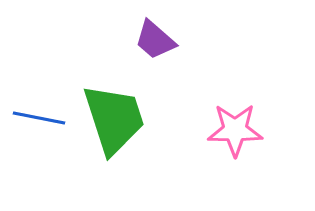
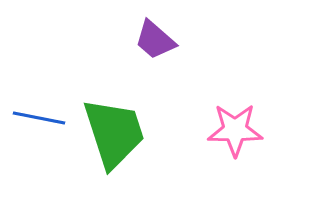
green trapezoid: moved 14 px down
